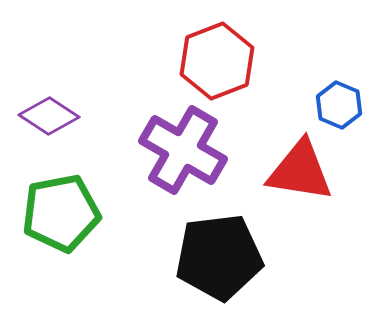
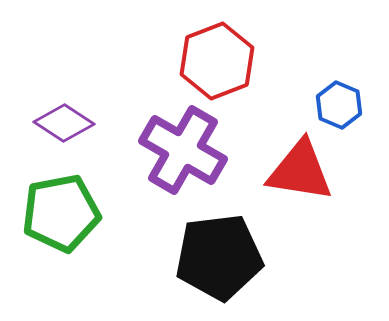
purple diamond: moved 15 px right, 7 px down
